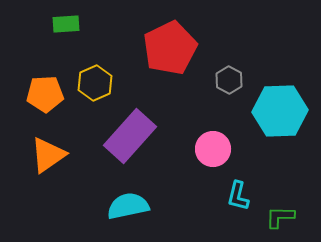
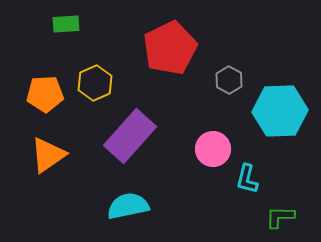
cyan L-shape: moved 9 px right, 17 px up
